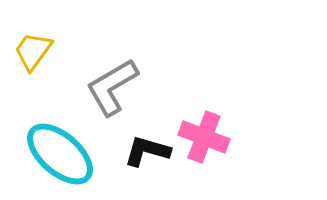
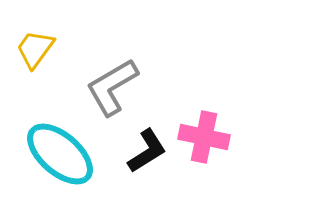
yellow trapezoid: moved 2 px right, 2 px up
pink cross: rotated 9 degrees counterclockwise
black L-shape: rotated 132 degrees clockwise
